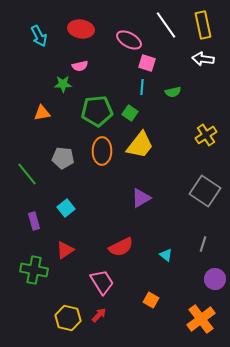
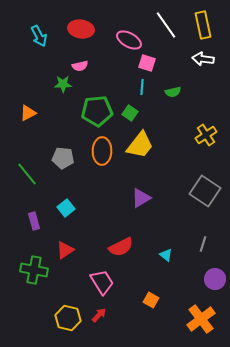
orange triangle: moved 14 px left; rotated 18 degrees counterclockwise
